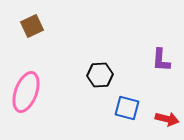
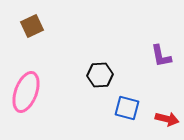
purple L-shape: moved 4 px up; rotated 15 degrees counterclockwise
